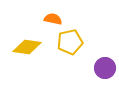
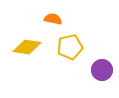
yellow pentagon: moved 5 px down
purple circle: moved 3 px left, 2 px down
